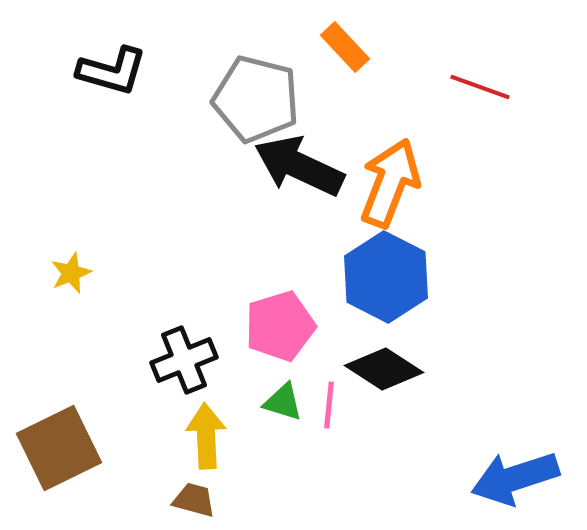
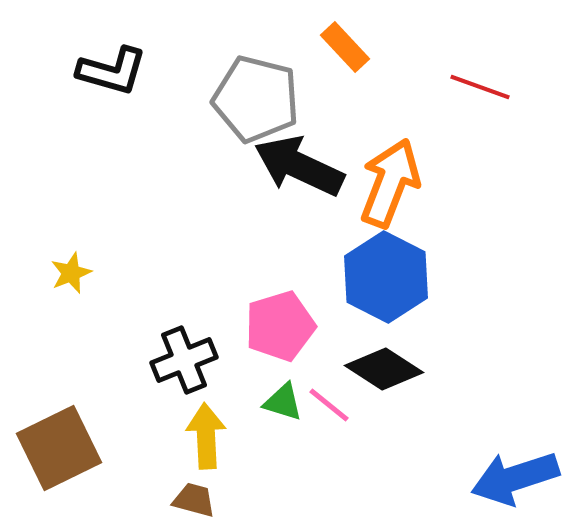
pink line: rotated 57 degrees counterclockwise
